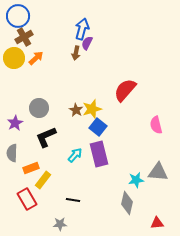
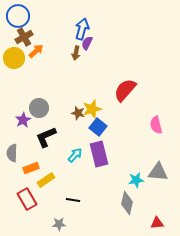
orange arrow: moved 7 px up
brown star: moved 2 px right, 3 px down; rotated 16 degrees counterclockwise
purple star: moved 8 px right, 3 px up
yellow rectangle: moved 3 px right; rotated 18 degrees clockwise
gray star: moved 1 px left
